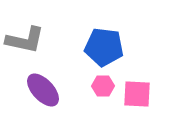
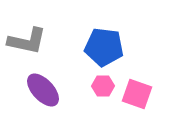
gray L-shape: moved 2 px right, 1 px down
pink square: rotated 16 degrees clockwise
